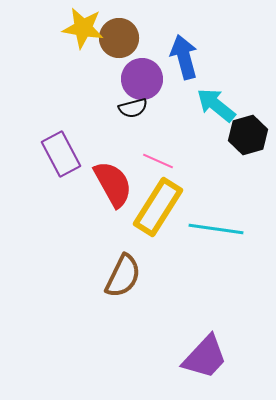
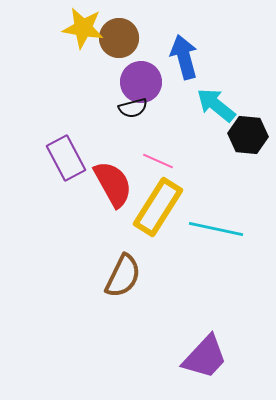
purple circle: moved 1 px left, 3 px down
black hexagon: rotated 21 degrees clockwise
purple rectangle: moved 5 px right, 4 px down
cyan line: rotated 4 degrees clockwise
